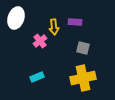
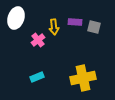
pink cross: moved 2 px left, 1 px up
gray square: moved 11 px right, 21 px up
